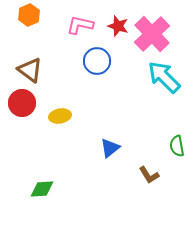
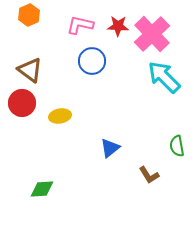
red star: rotated 15 degrees counterclockwise
blue circle: moved 5 px left
